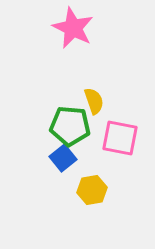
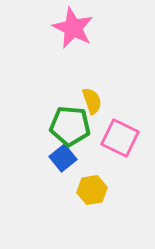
yellow semicircle: moved 2 px left
pink square: rotated 15 degrees clockwise
